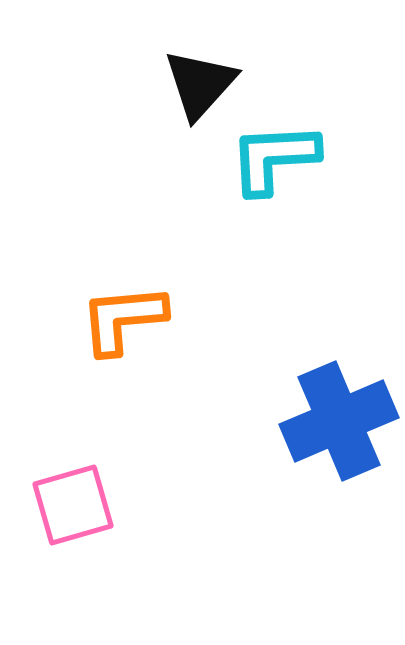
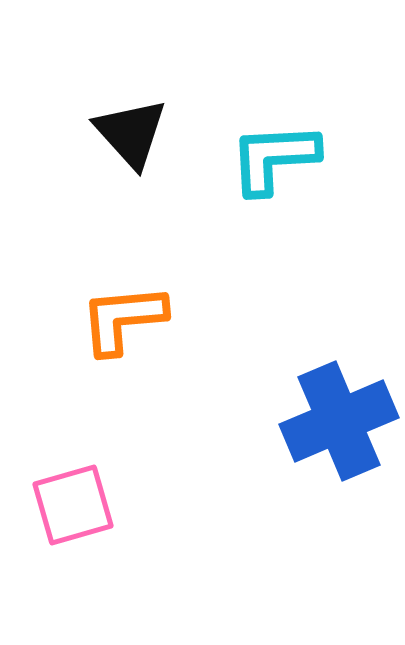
black triangle: moved 69 px left, 49 px down; rotated 24 degrees counterclockwise
